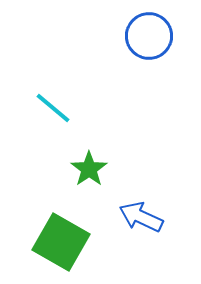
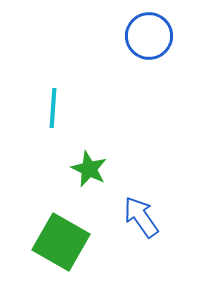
cyan line: rotated 54 degrees clockwise
green star: rotated 12 degrees counterclockwise
blue arrow: rotated 30 degrees clockwise
